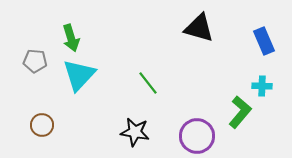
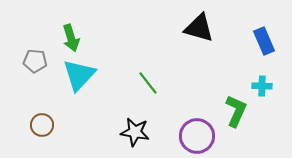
green L-shape: moved 4 px left, 1 px up; rotated 16 degrees counterclockwise
